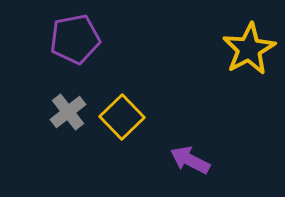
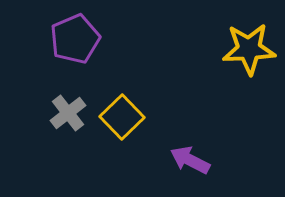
purple pentagon: rotated 12 degrees counterclockwise
yellow star: rotated 26 degrees clockwise
gray cross: moved 1 px down
